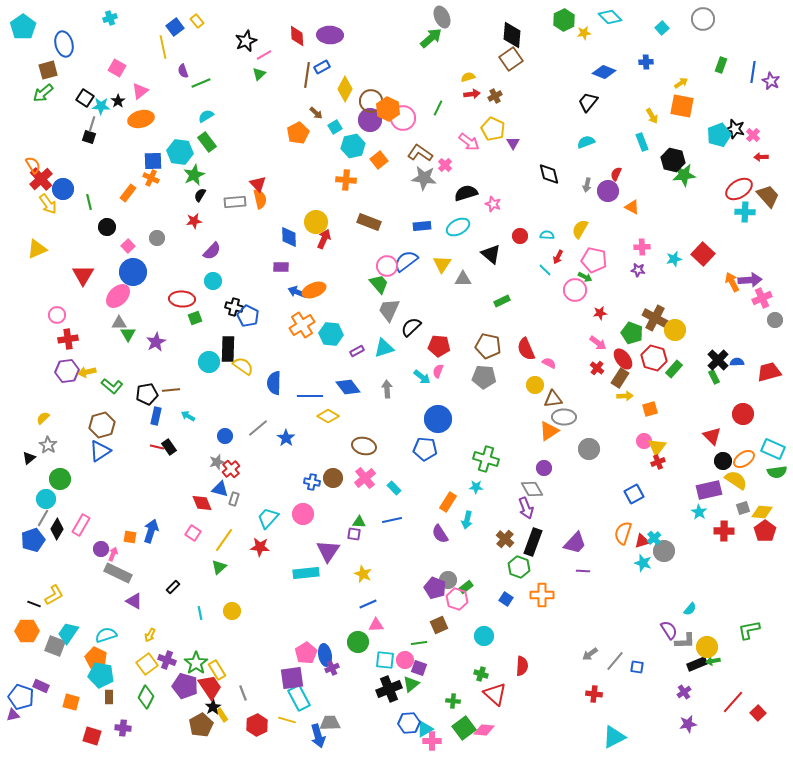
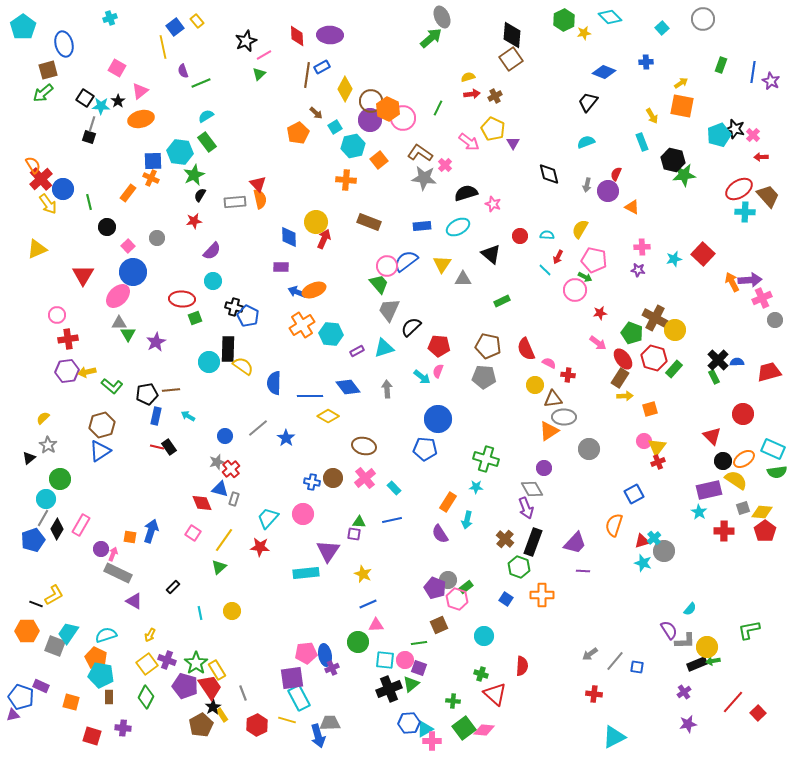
red cross at (597, 368): moved 29 px left, 7 px down; rotated 32 degrees counterclockwise
orange semicircle at (623, 533): moved 9 px left, 8 px up
black line at (34, 604): moved 2 px right
pink pentagon at (306, 653): rotated 25 degrees clockwise
